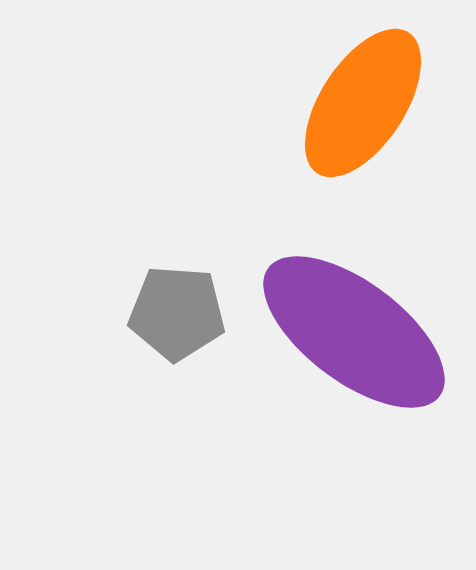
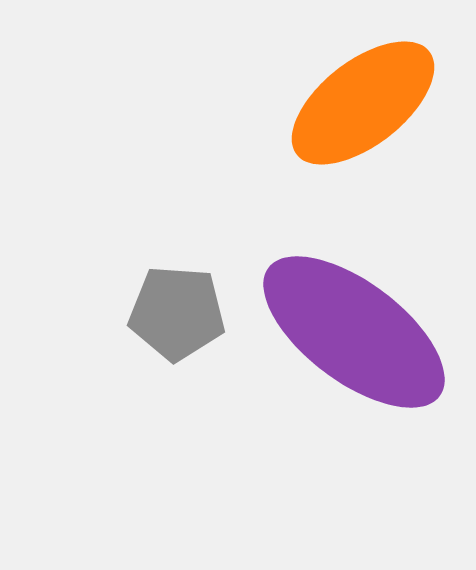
orange ellipse: rotated 19 degrees clockwise
